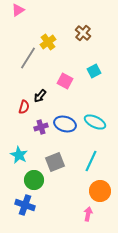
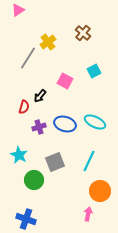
purple cross: moved 2 px left
cyan line: moved 2 px left
blue cross: moved 1 px right, 14 px down
